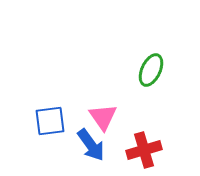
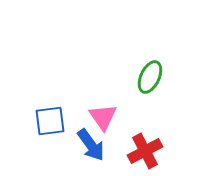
green ellipse: moved 1 px left, 7 px down
red cross: moved 1 px right, 1 px down; rotated 12 degrees counterclockwise
